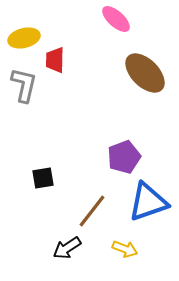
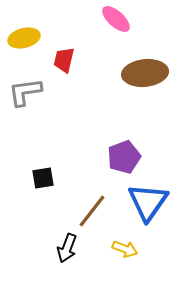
red trapezoid: moved 9 px right; rotated 12 degrees clockwise
brown ellipse: rotated 51 degrees counterclockwise
gray L-shape: moved 1 px right, 7 px down; rotated 111 degrees counterclockwise
blue triangle: rotated 36 degrees counterclockwise
black arrow: rotated 36 degrees counterclockwise
